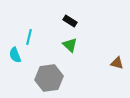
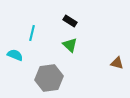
cyan line: moved 3 px right, 4 px up
cyan semicircle: rotated 133 degrees clockwise
